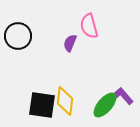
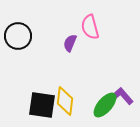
pink semicircle: moved 1 px right, 1 px down
